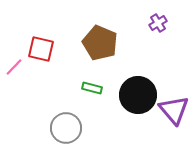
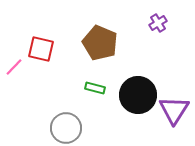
green rectangle: moved 3 px right
purple triangle: rotated 12 degrees clockwise
